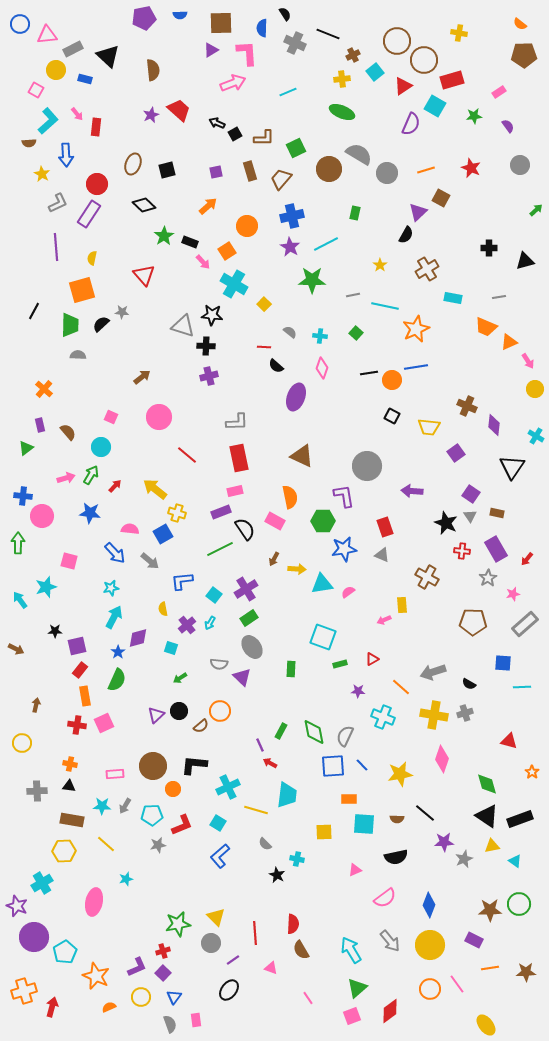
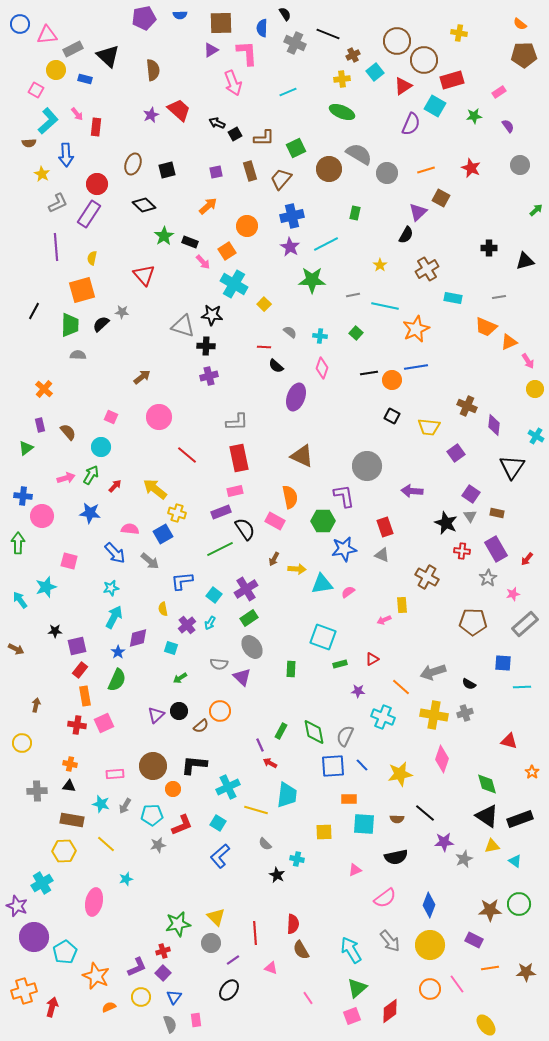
pink arrow at (233, 83): rotated 90 degrees clockwise
cyan star at (102, 806): moved 1 px left, 2 px up; rotated 12 degrees clockwise
